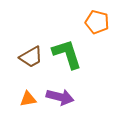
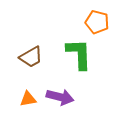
green L-shape: moved 12 px right; rotated 16 degrees clockwise
